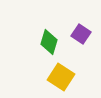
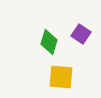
yellow square: rotated 28 degrees counterclockwise
